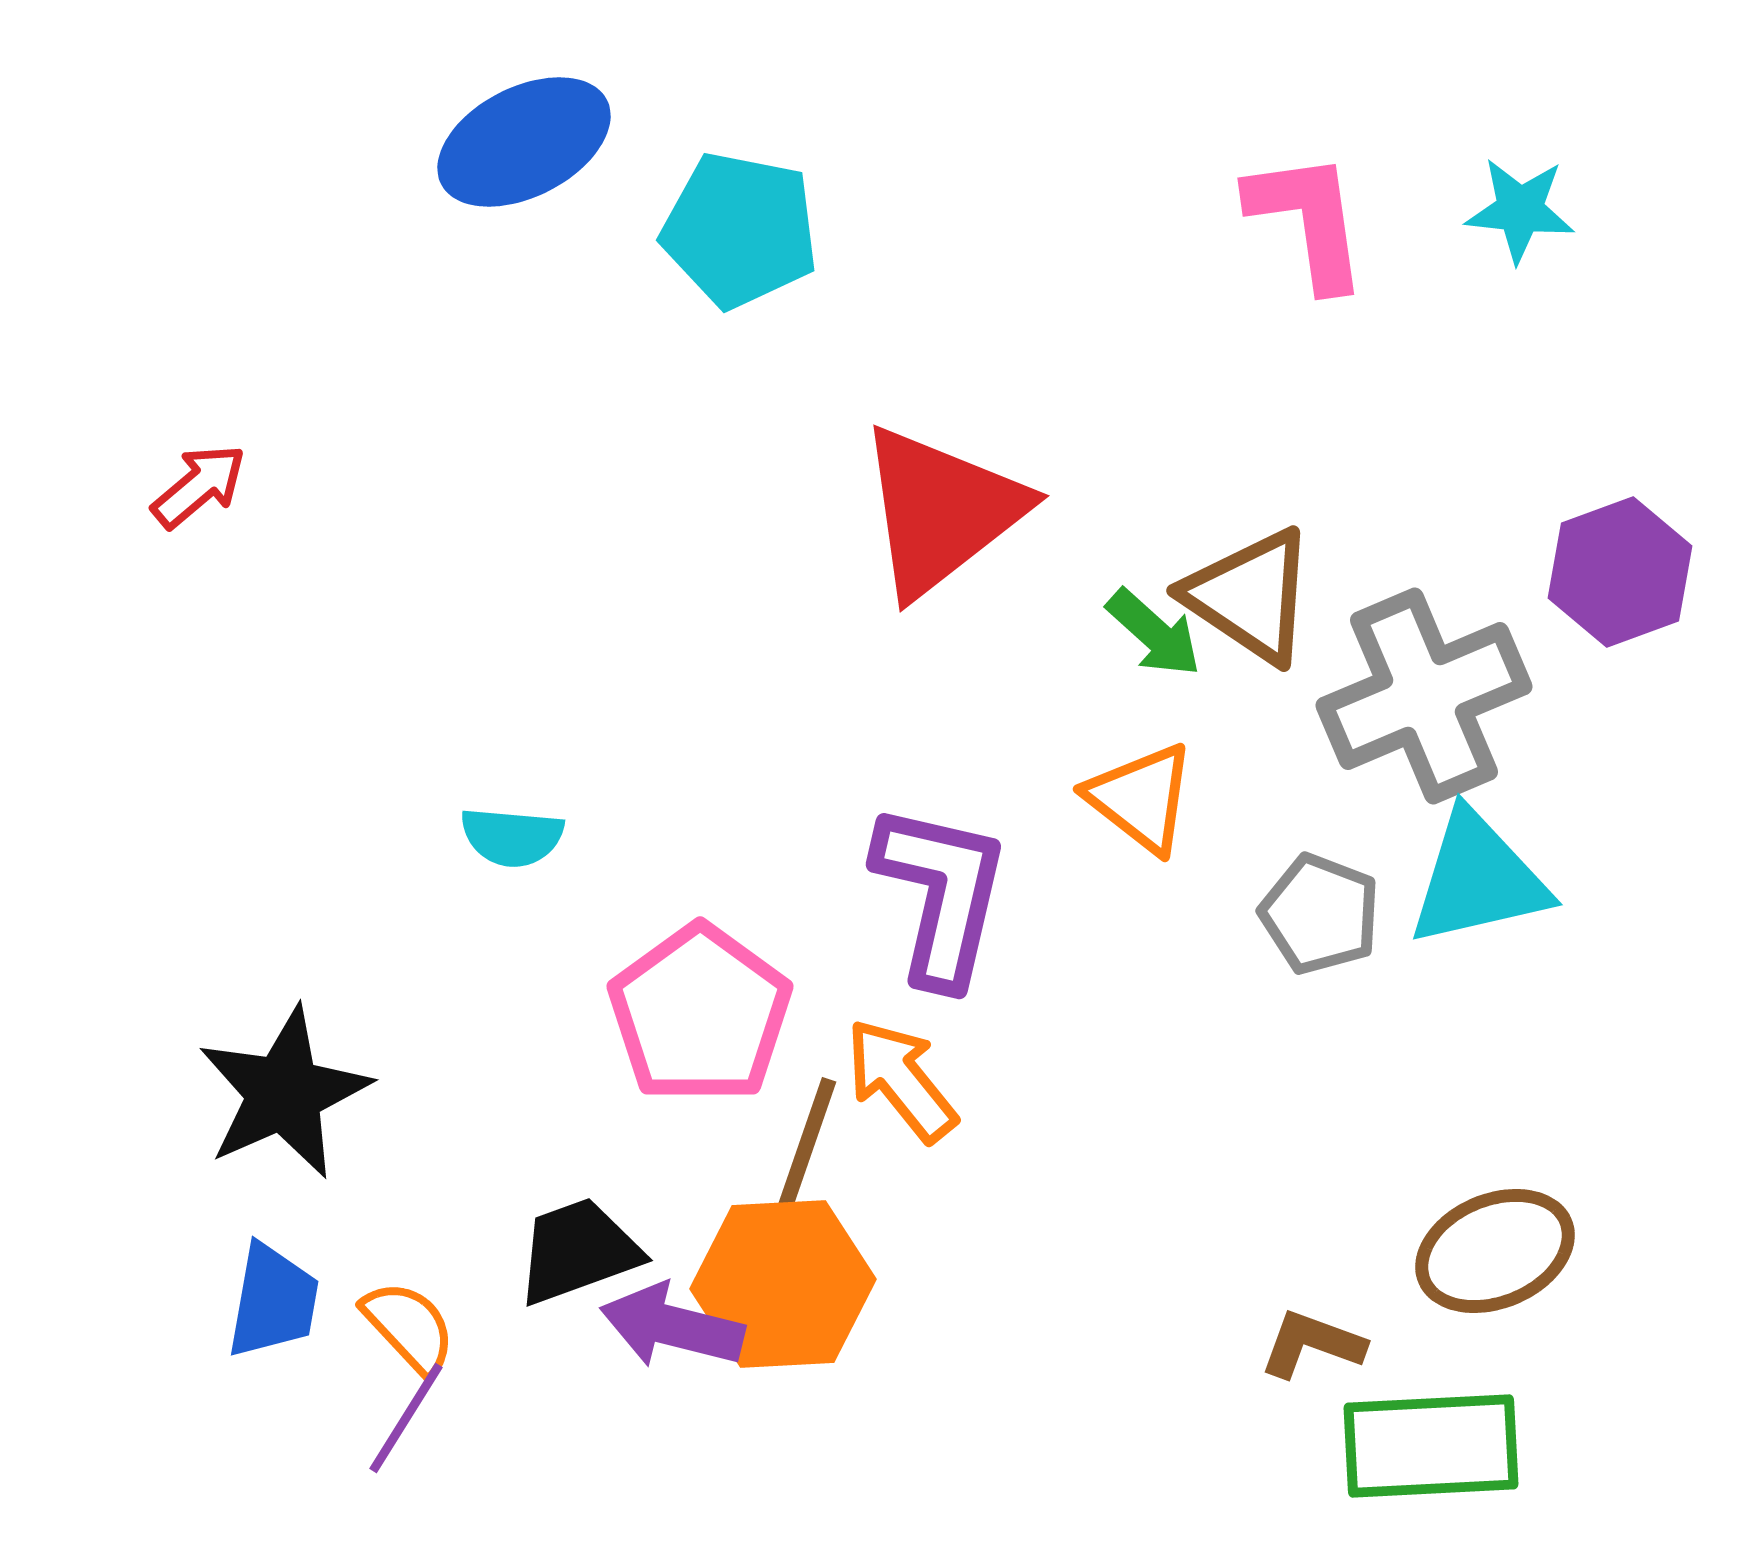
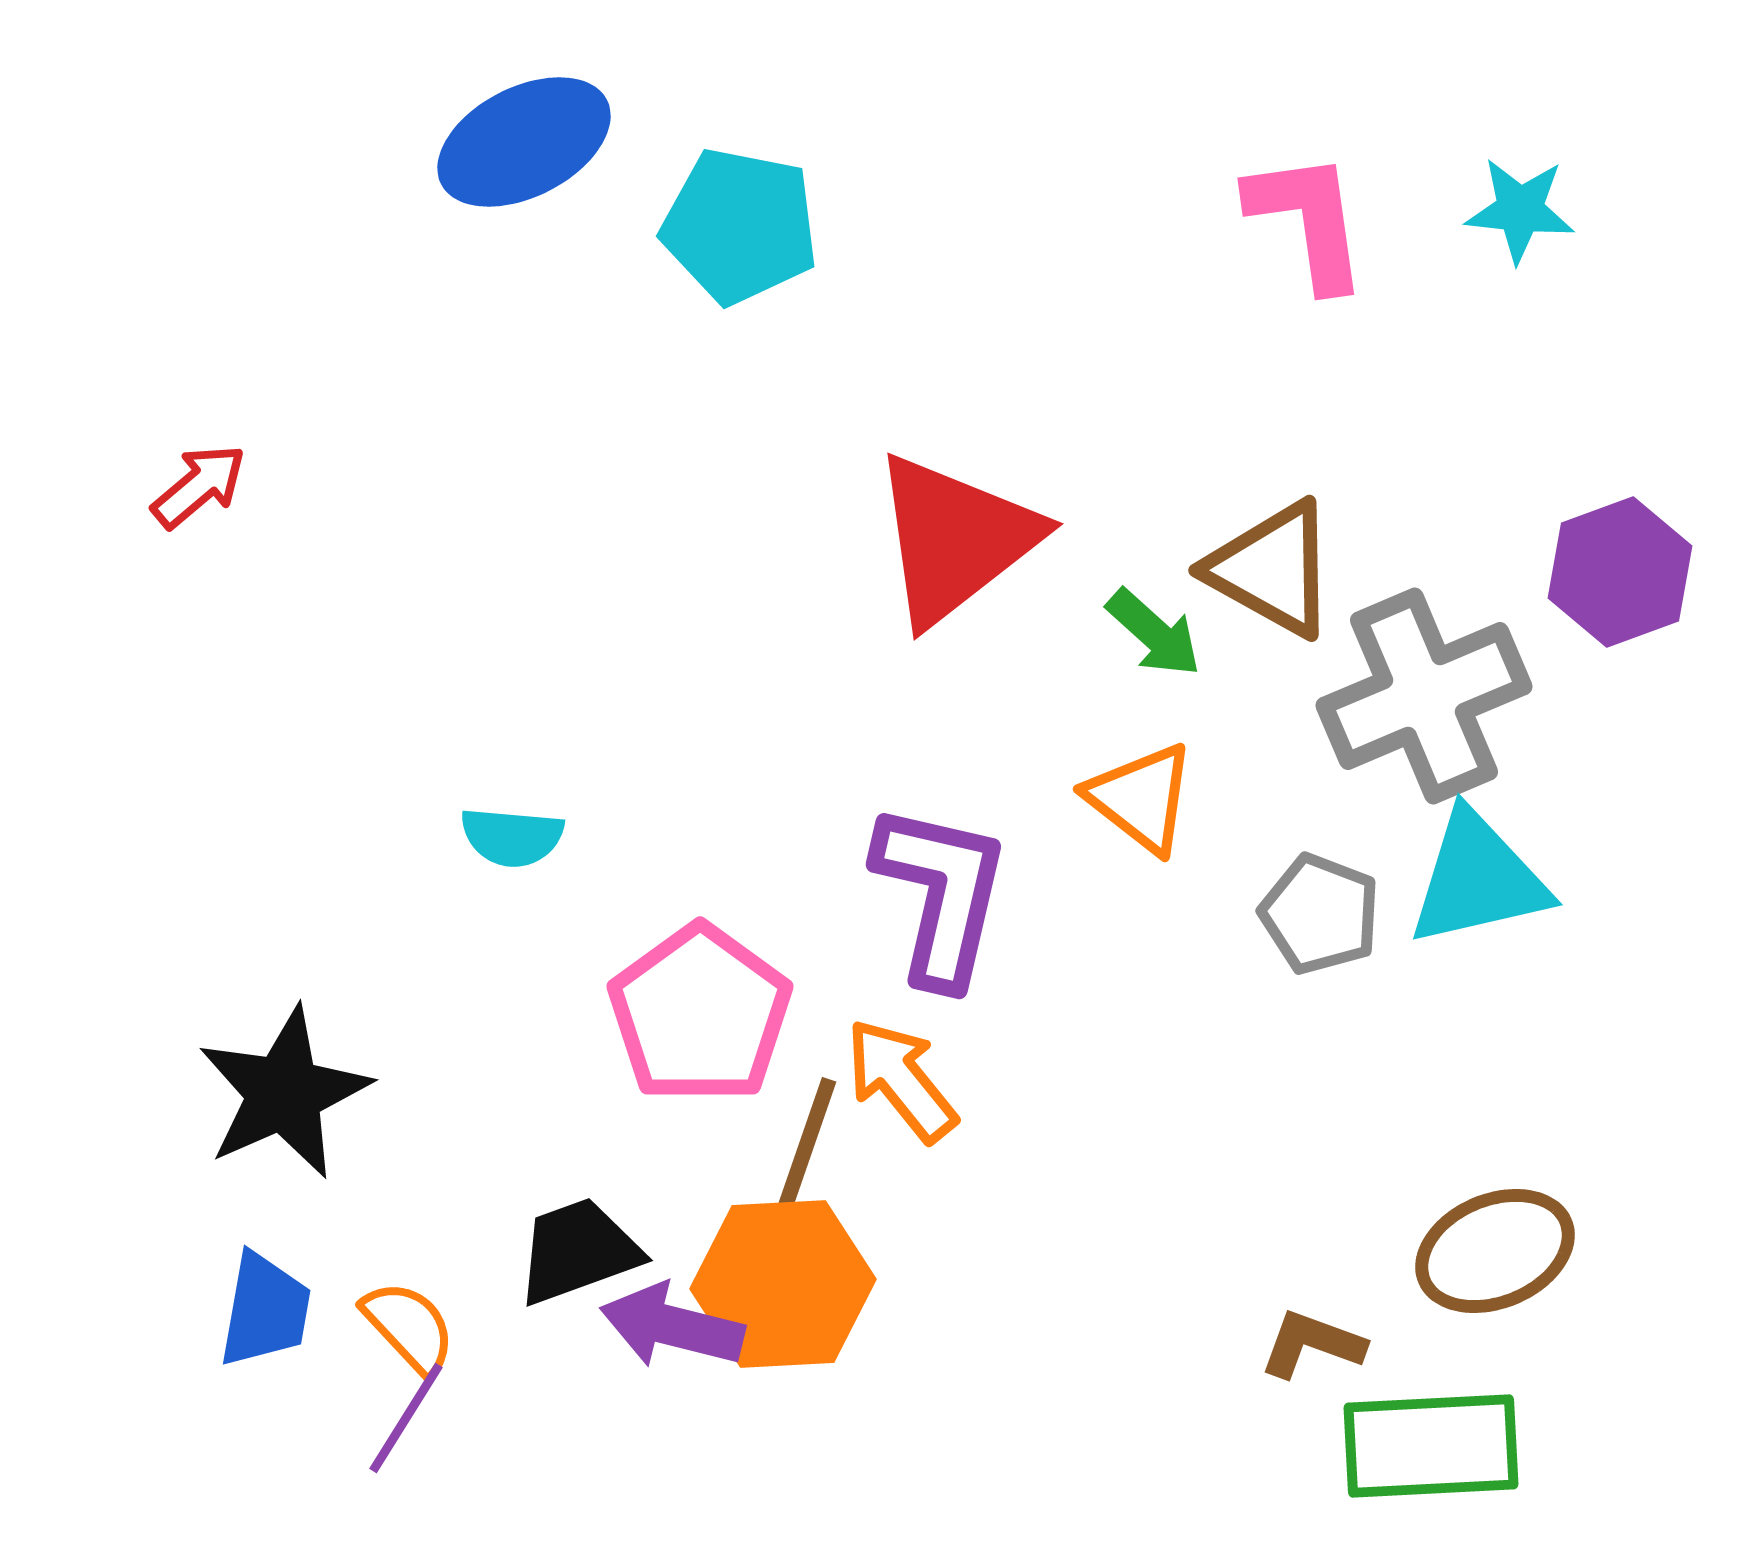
cyan pentagon: moved 4 px up
red triangle: moved 14 px right, 28 px down
brown triangle: moved 22 px right, 27 px up; rotated 5 degrees counterclockwise
blue trapezoid: moved 8 px left, 9 px down
